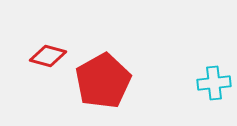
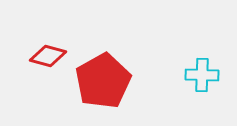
cyan cross: moved 12 px left, 8 px up; rotated 8 degrees clockwise
